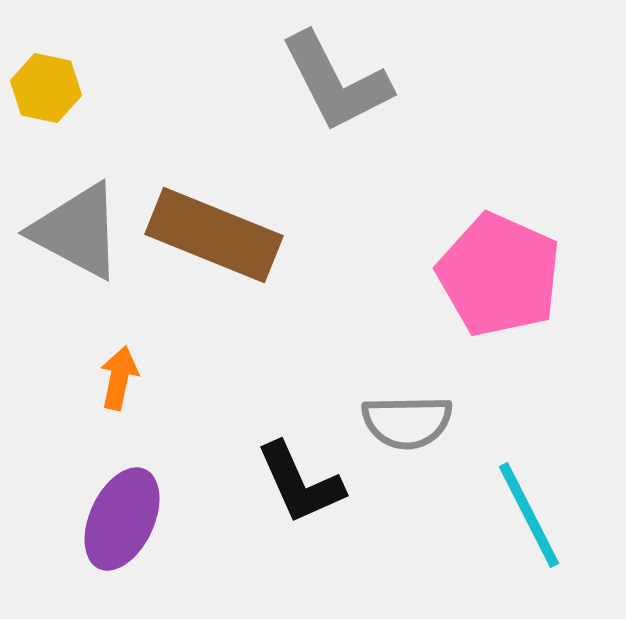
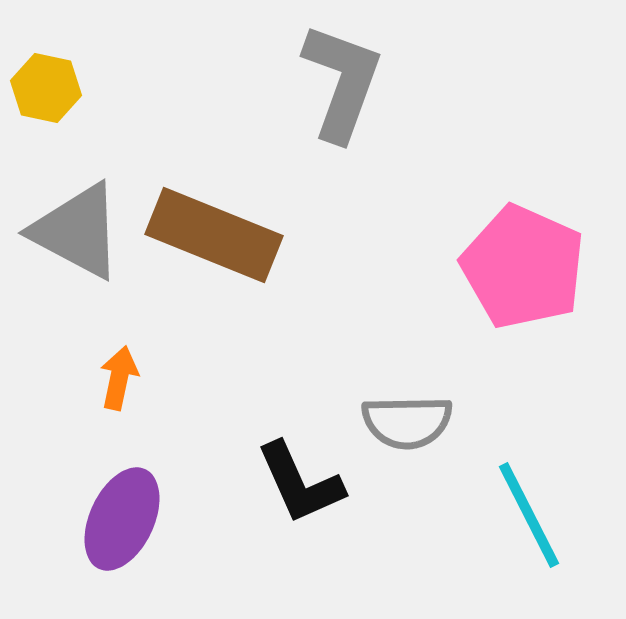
gray L-shape: moved 6 px right; rotated 133 degrees counterclockwise
pink pentagon: moved 24 px right, 8 px up
